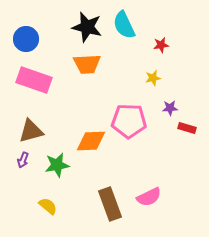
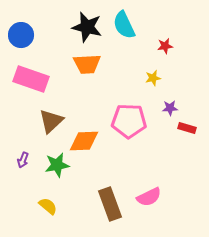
blue circle: moved 5 px left, 4 px up
red star: moved 4 px right, 1 px down
pink rectangle: moved 3 px left, 1 px up
brown triangle: moved 20 px right, 10 px up; rotated 28 degrees counterclockwise
orange diamond: moved 7 px left
